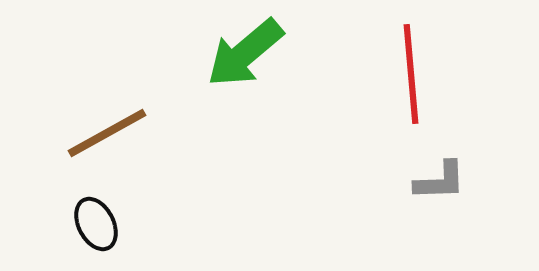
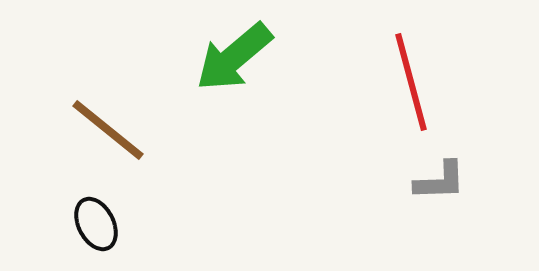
green arrow: moved 11 px left, 4 px down
red line: moved 8 px down; rotated 10 degrees counterclockwise
brown line: moved 1 px right, 3 px up; rotated 68 degrees clockwise
